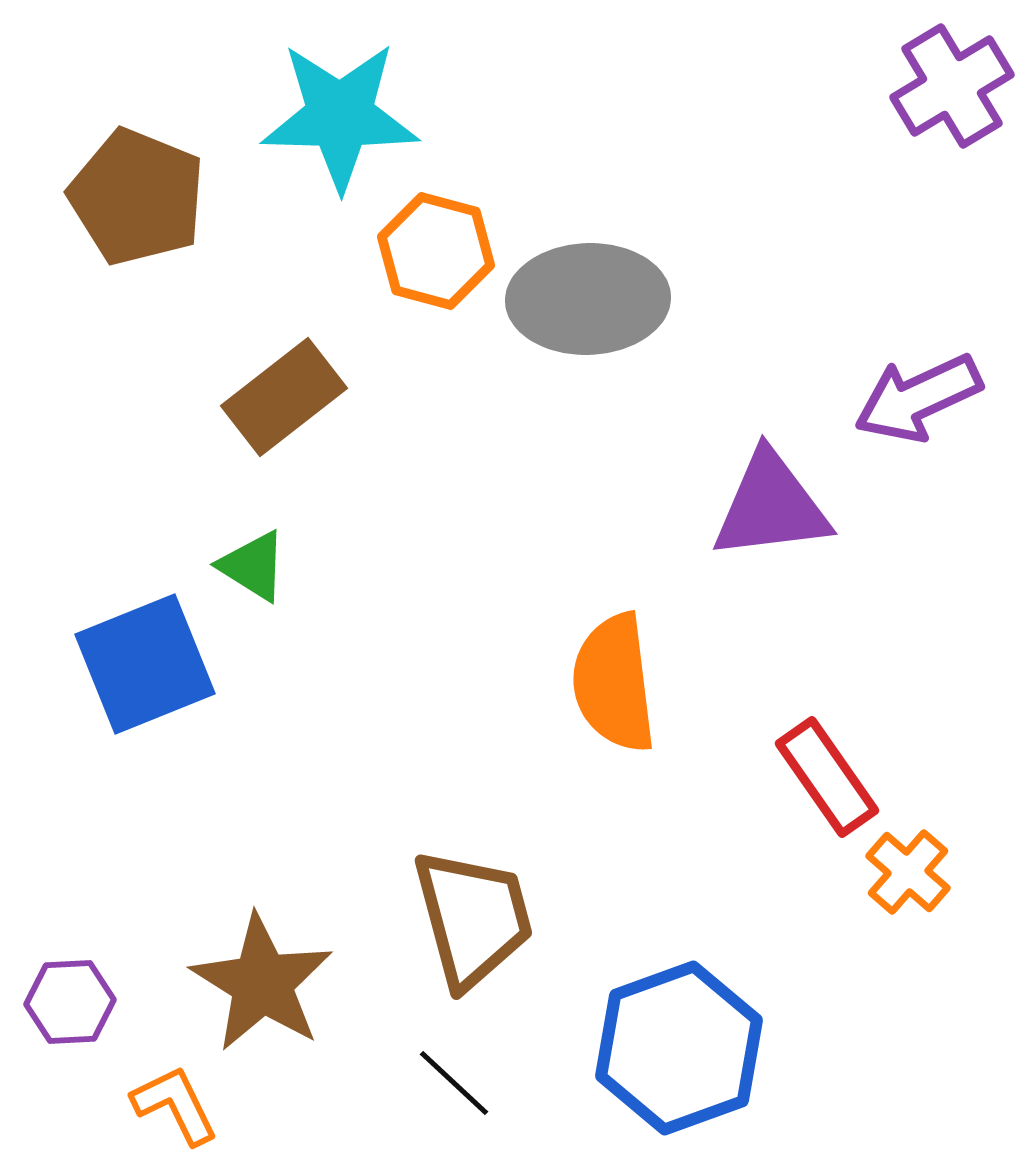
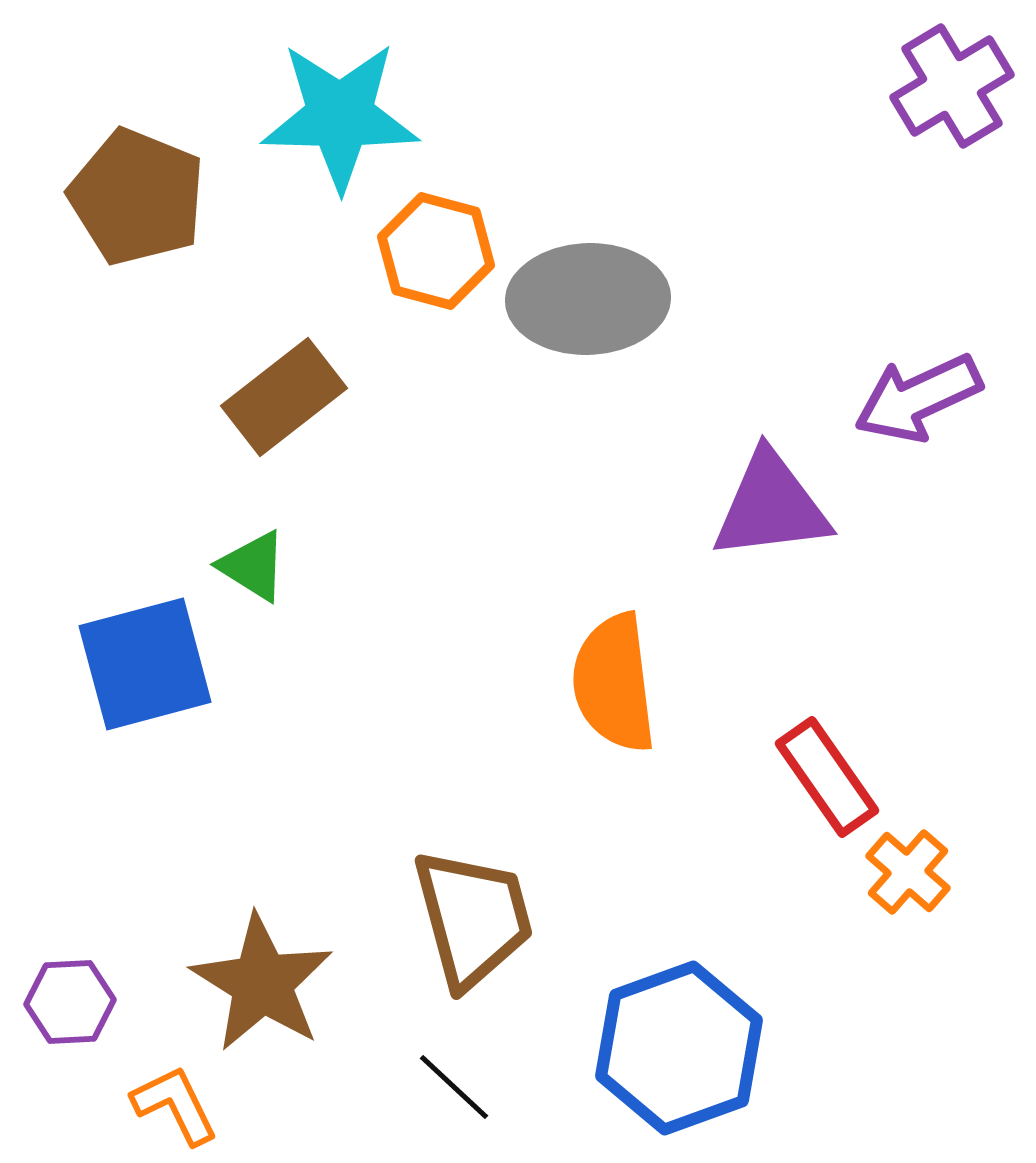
blue square: rotated 7 degrees clockwise
black line: moved 4 px down
